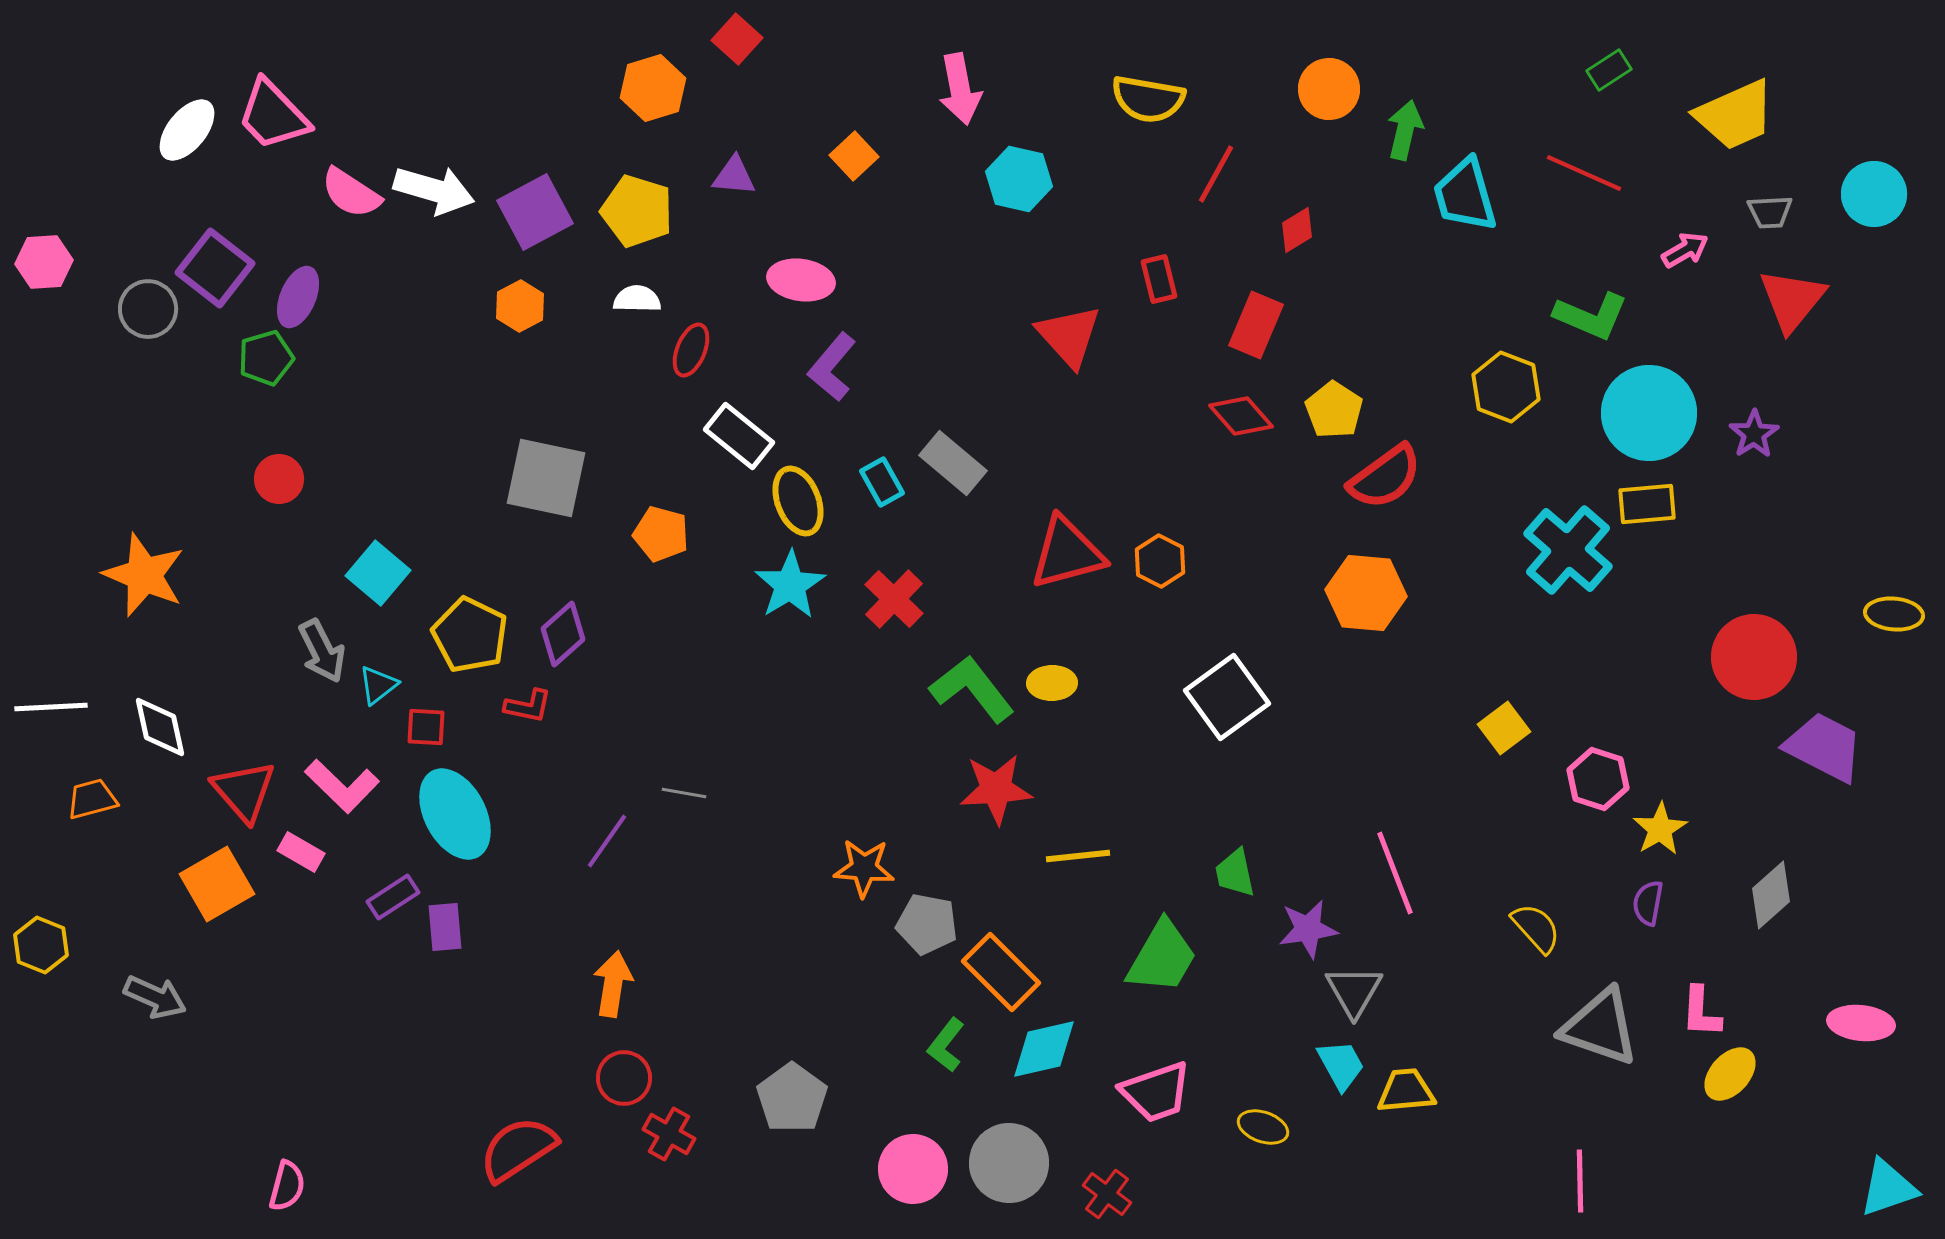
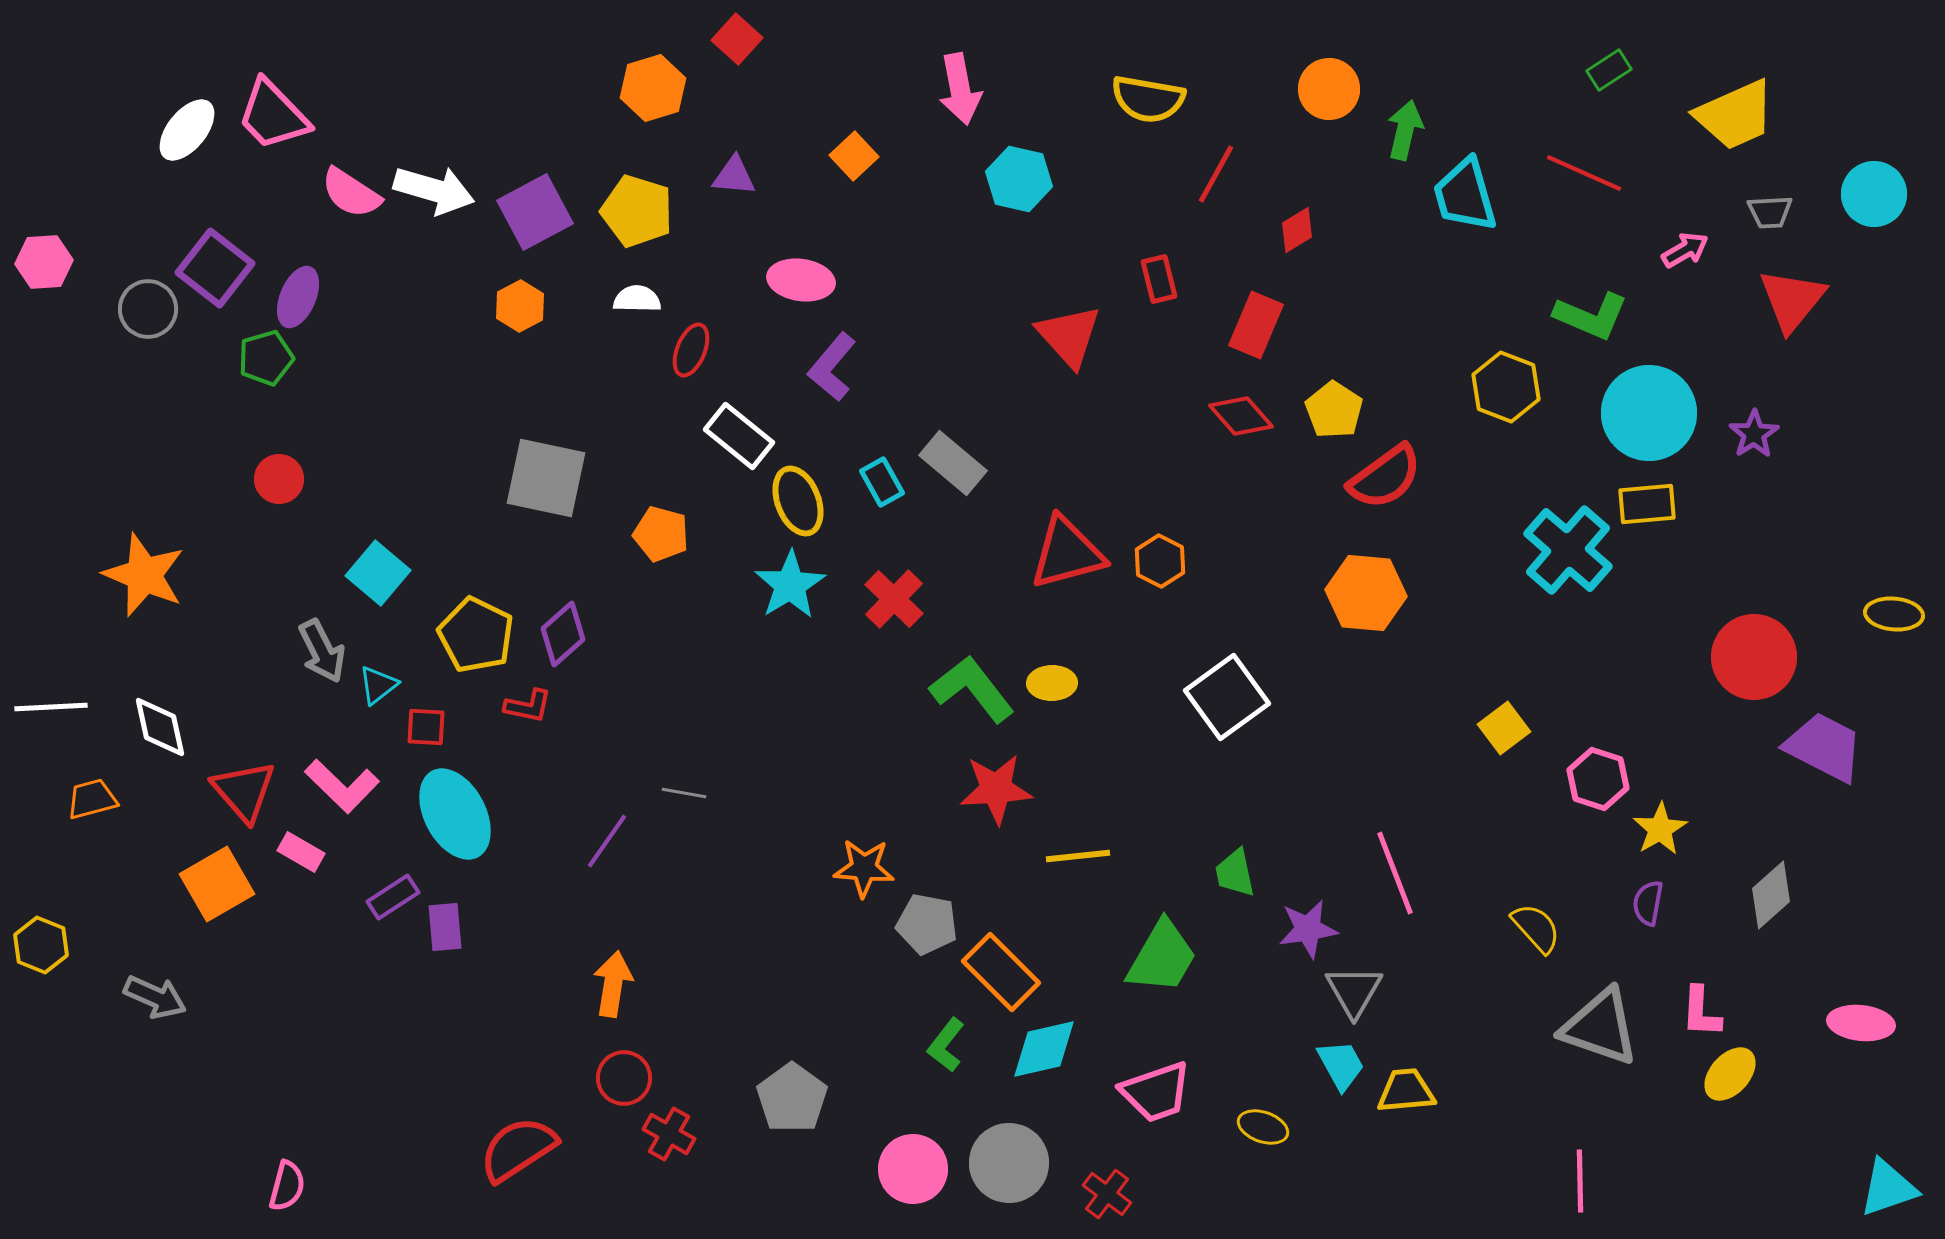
yellow pentagon at (470, 635): moved 6 px right
